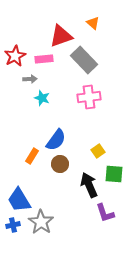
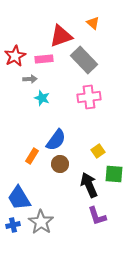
blue trapezoid: moved 2 px up
purple L-shape: moved 8 px left, 3 px down
